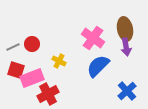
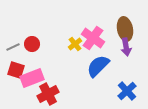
yellow cross: moved 16 px right, 17 px up; rotated 24 degrees clockwise
